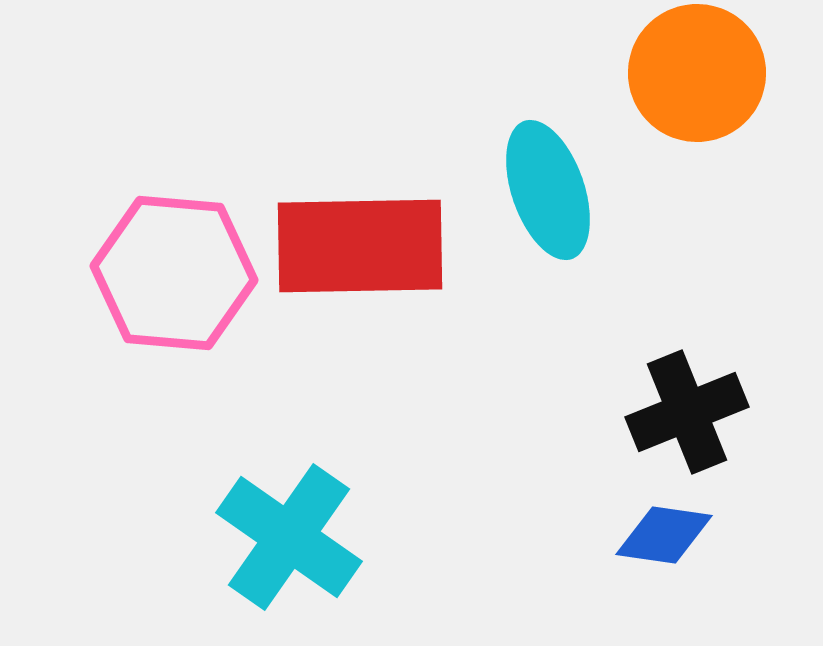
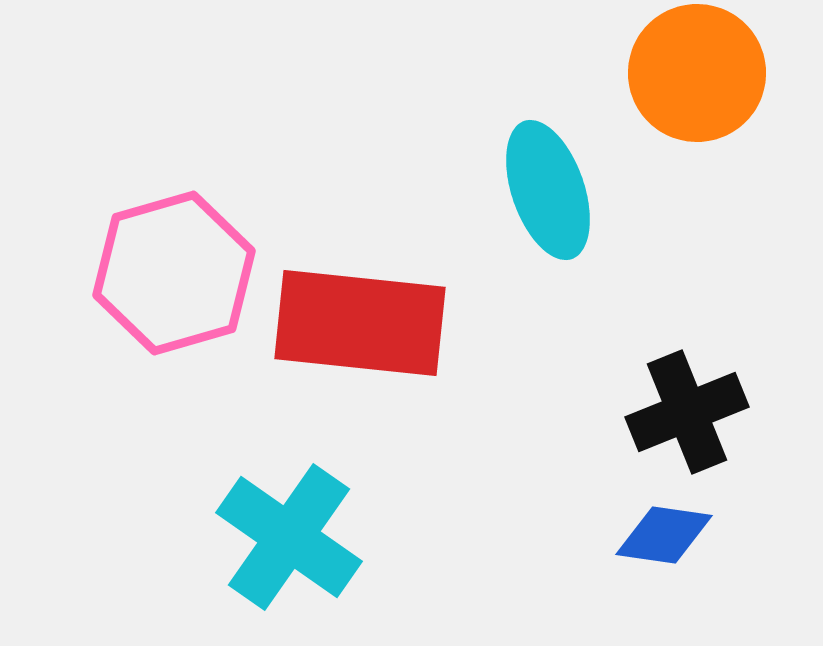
red rectangle: moved 77 px down; rotated 7 degrees clockwise
pink hexagon: rotated 21 degrees counterclockwise
